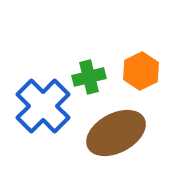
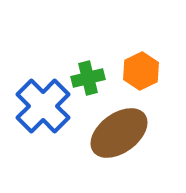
green cross: moved 1 px left, 1 px down
brown ellipse: moved 3 px right; rotated 8 degrees counterclockwise
